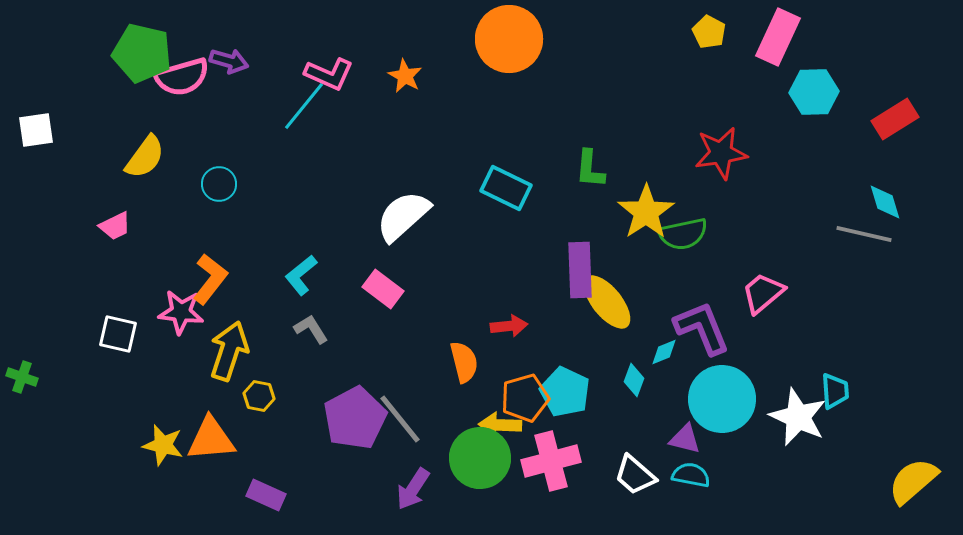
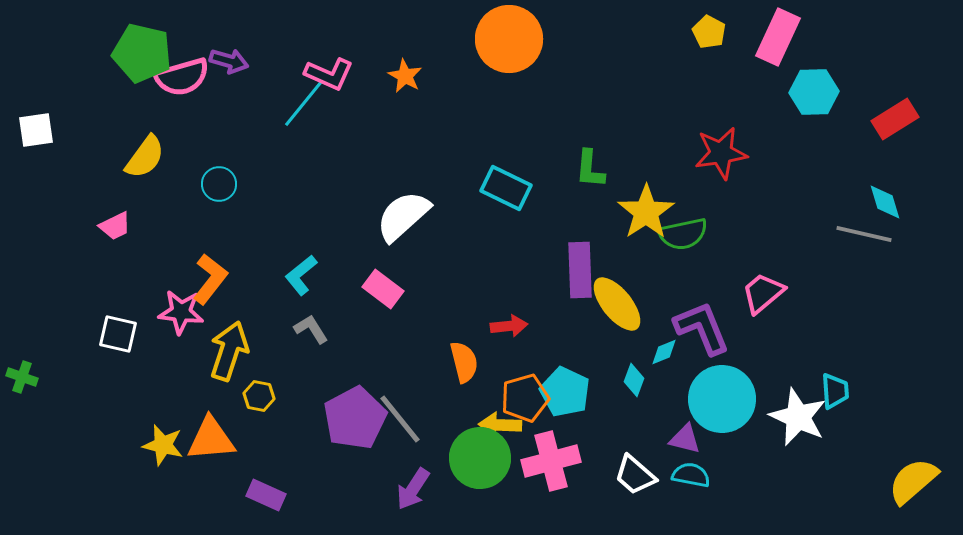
cyan line at (304, 106): moved 3 px up
yellow ellipse at (607, 302): moved 10 px right, 2 px down
